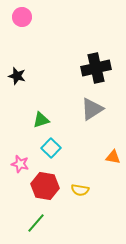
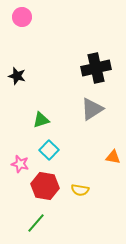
cyan square: moved 2 px left, 2 px down
